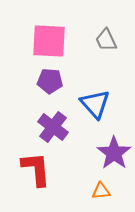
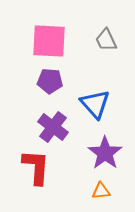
purple star: moved 9 px left
red L-shape: moved 2 px up; rotated 9 degrees clockwise
